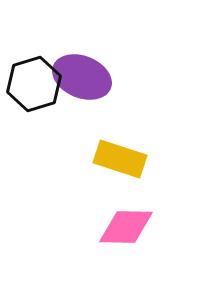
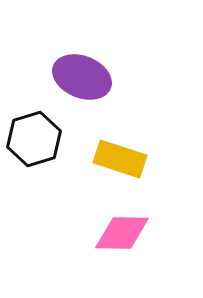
black hexagon: moved 55 px down
pink diamond: moved 4 px left, 6 px down
